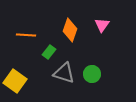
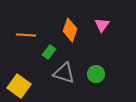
green circle: moved 4 px right
yellow square: moved 4 px right, 5 px down
